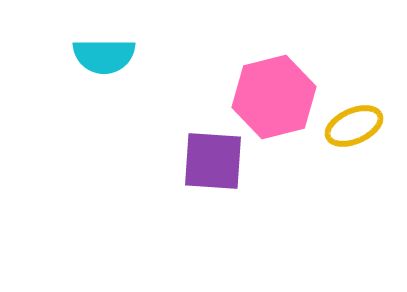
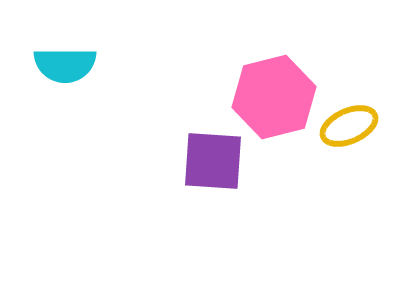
cyan semicircle: moved 39 px left, 9 px down
yellow ellipse: moved 5 px left
